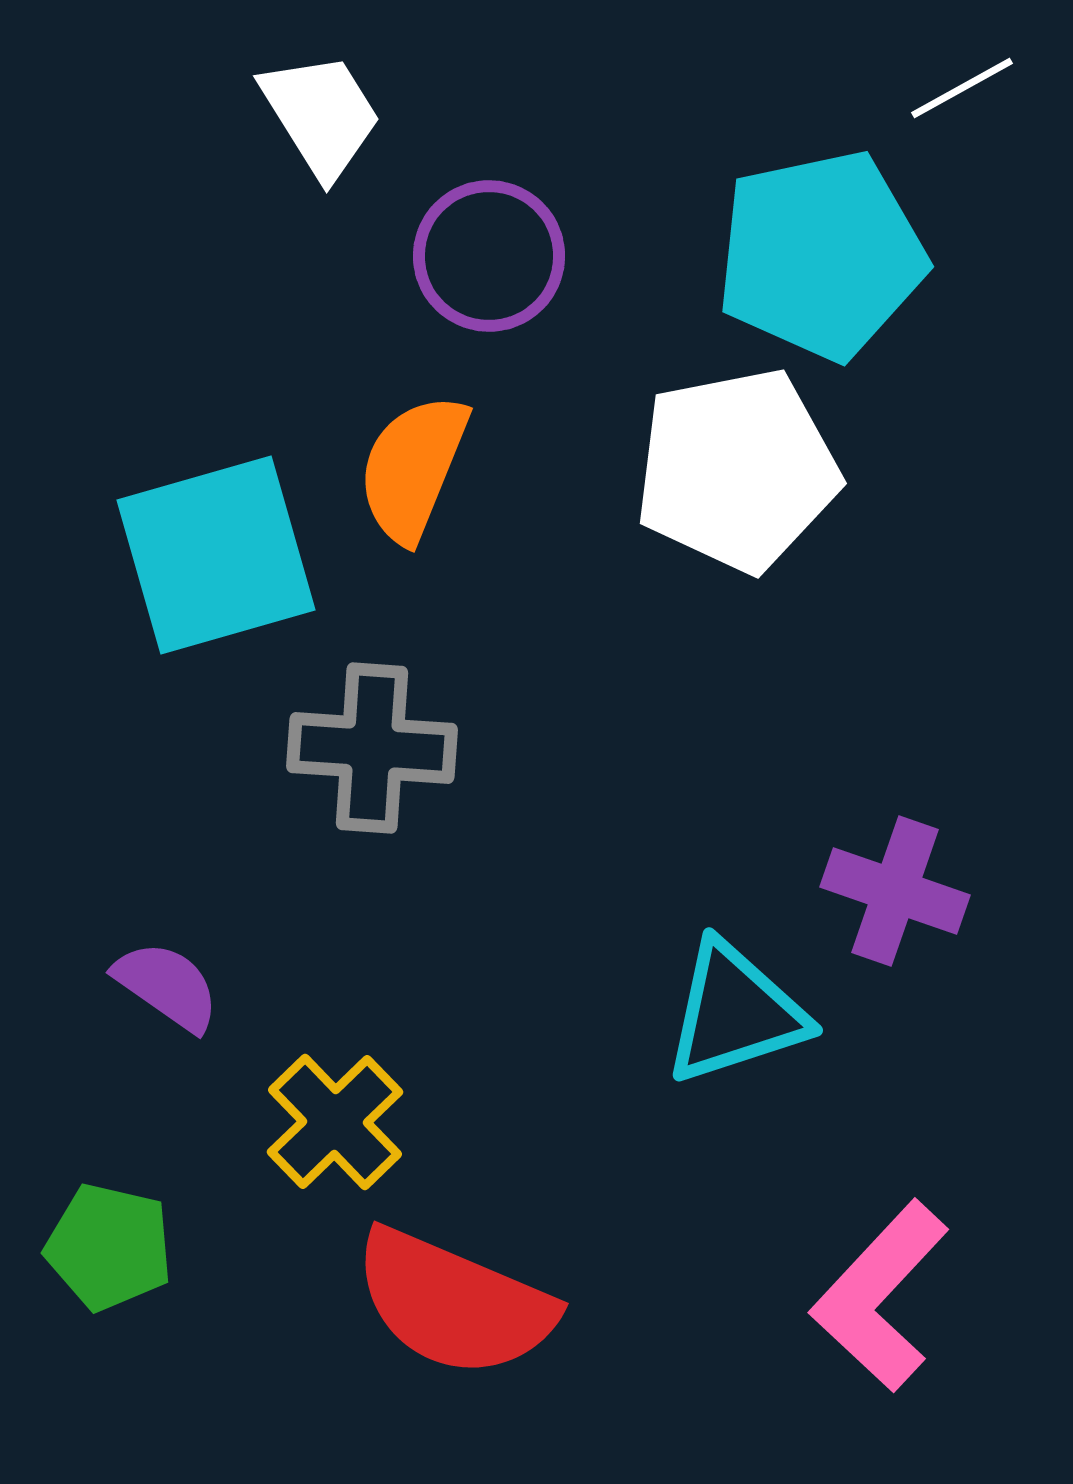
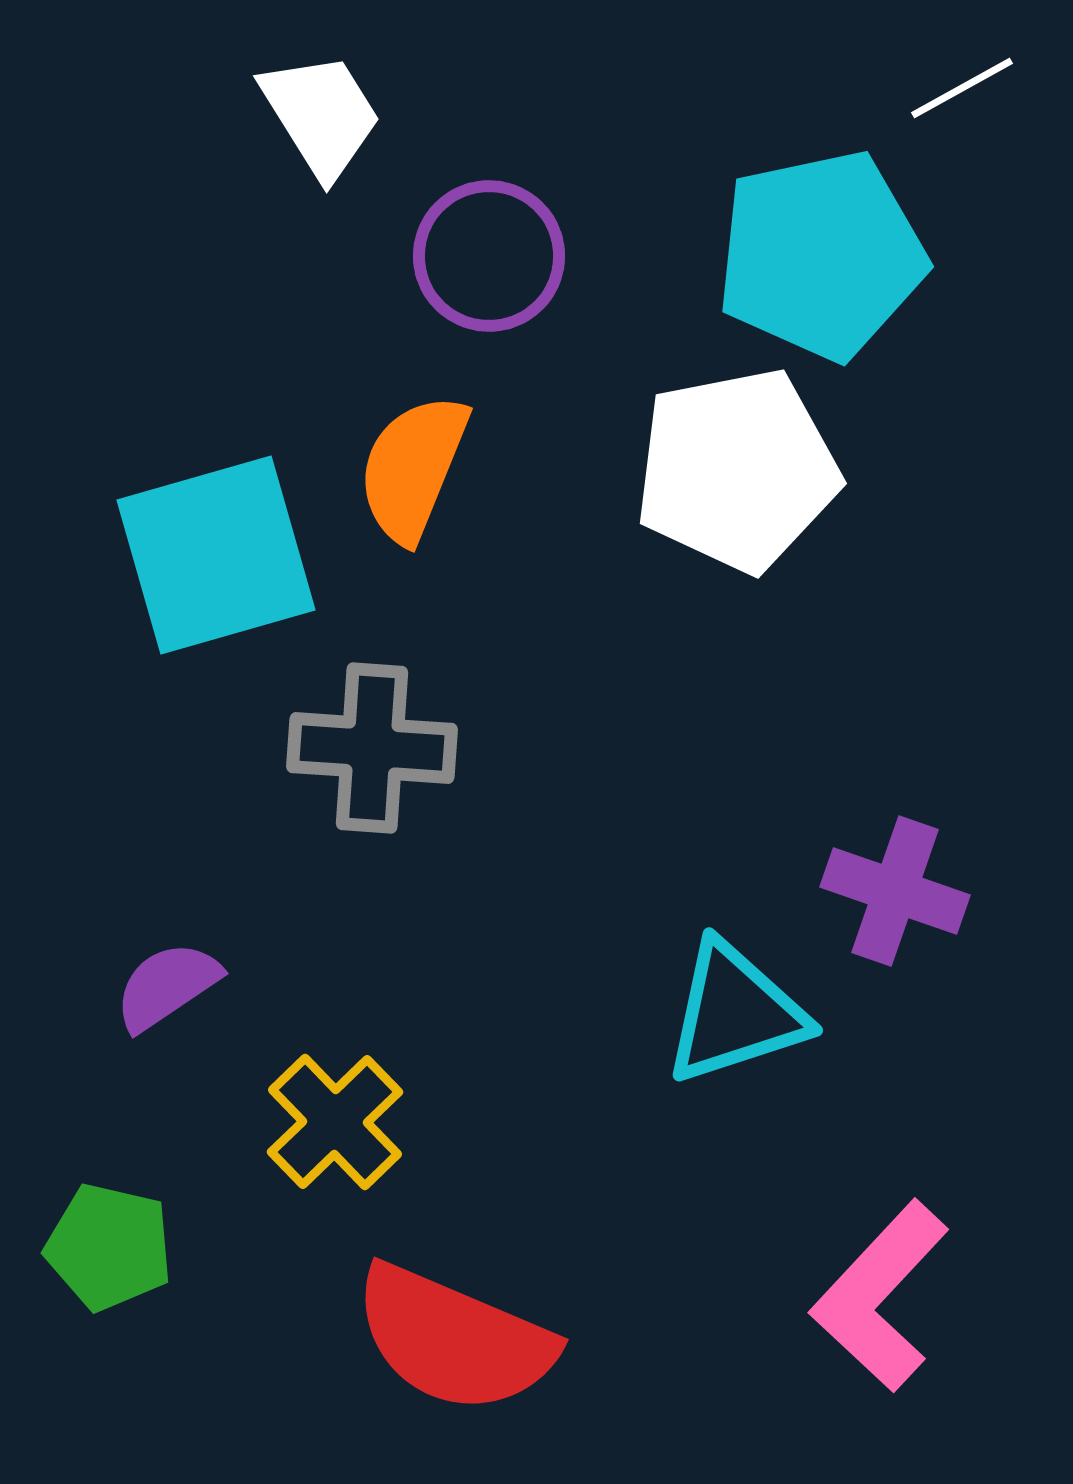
purple semicircle: rotated 69 degrees counterclockwise
red semicircle: moved 36 px down
